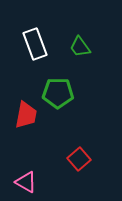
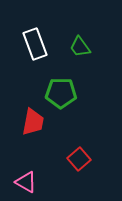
green pentagon: moved 3 px right
red trapezoid: moved 7 px right, 7 px down
